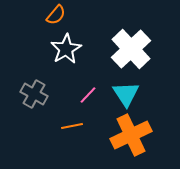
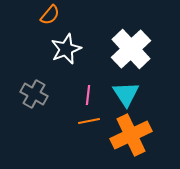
orange semicircle: moved 6 px left
white star: rotated 8 degrees clockwise
pink line: rotated 36 degrees counterclockwise
orange line: moved 17 px right, 5 px up
